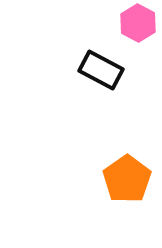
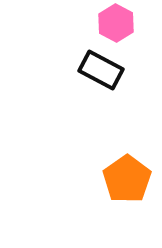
pink hexagon: moved 22 px left
